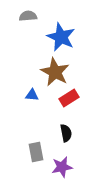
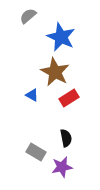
gray semicircle: rotated 36 degrees counterclockwise
blue triangle: rotated 24 degrees clockwise
black semicircle: moved 5 px down
gray rectangle: rotated 48 degrees counterclockwise
